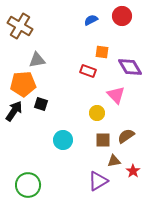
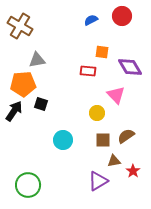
red rectangle: rotated 14 degrees counterclockwise
